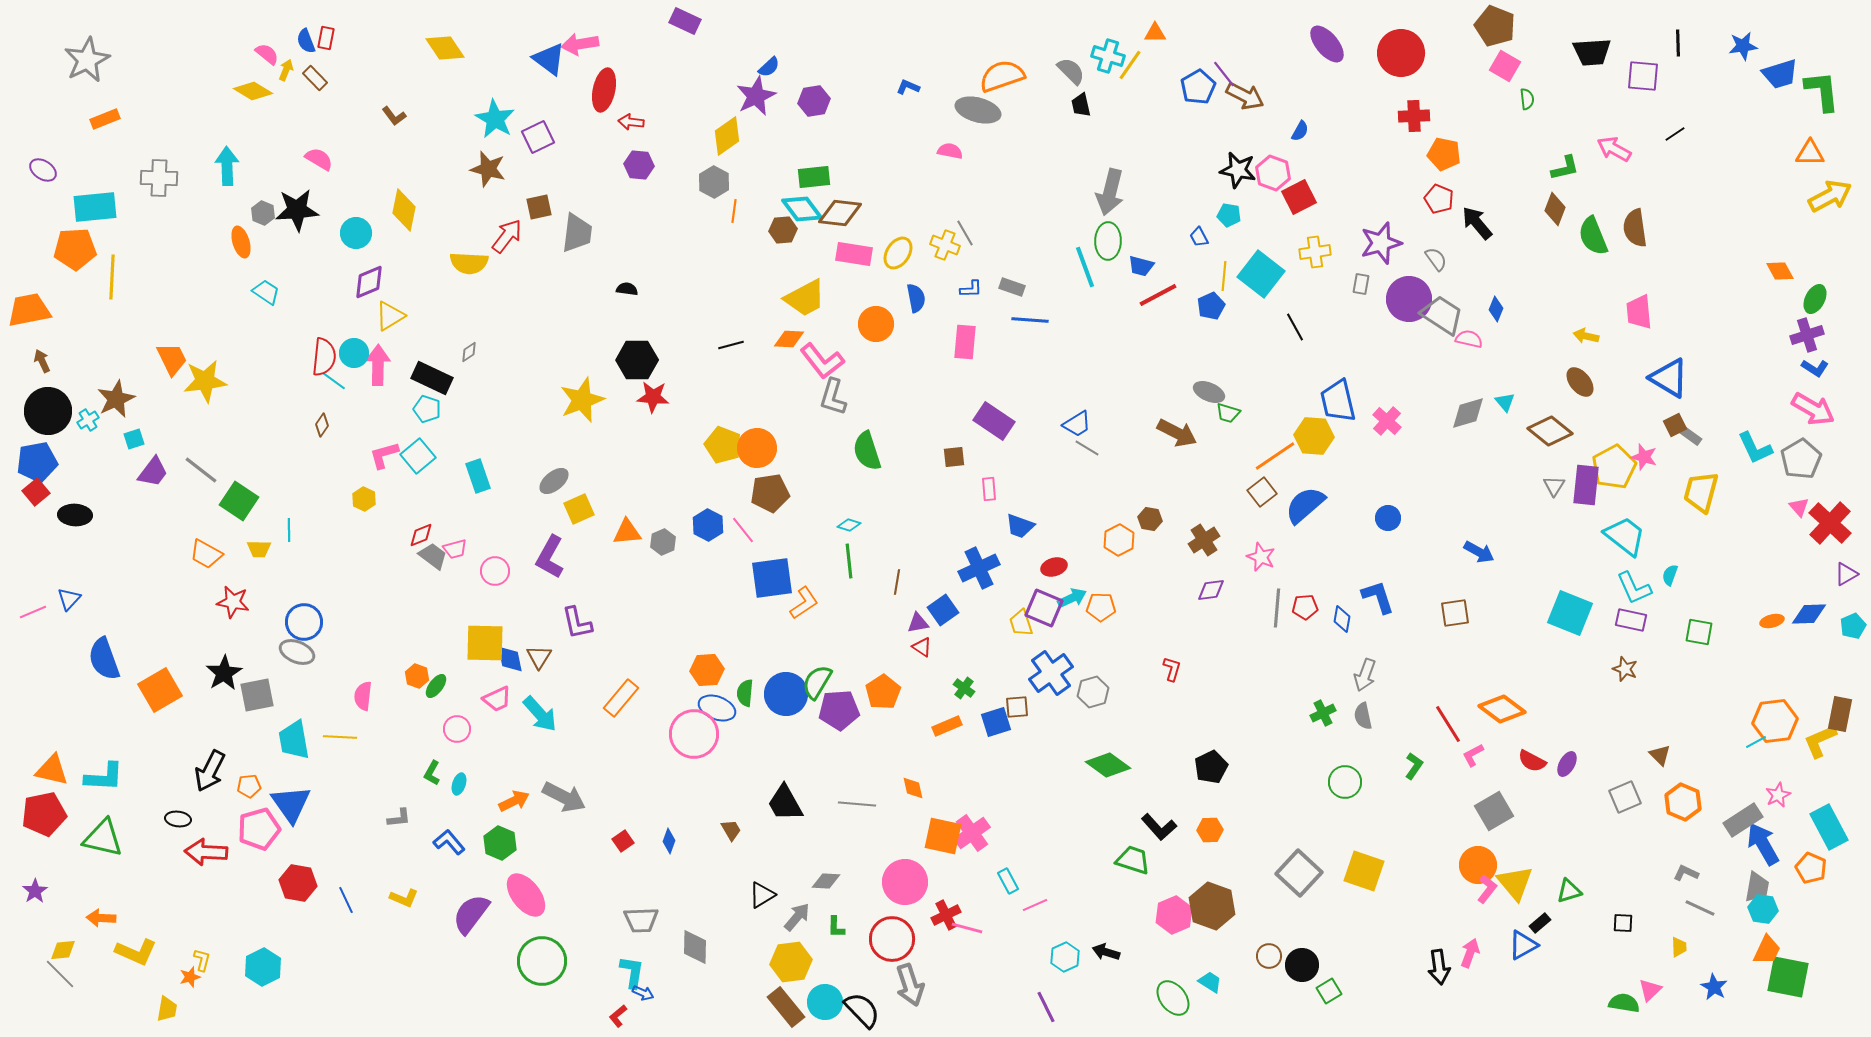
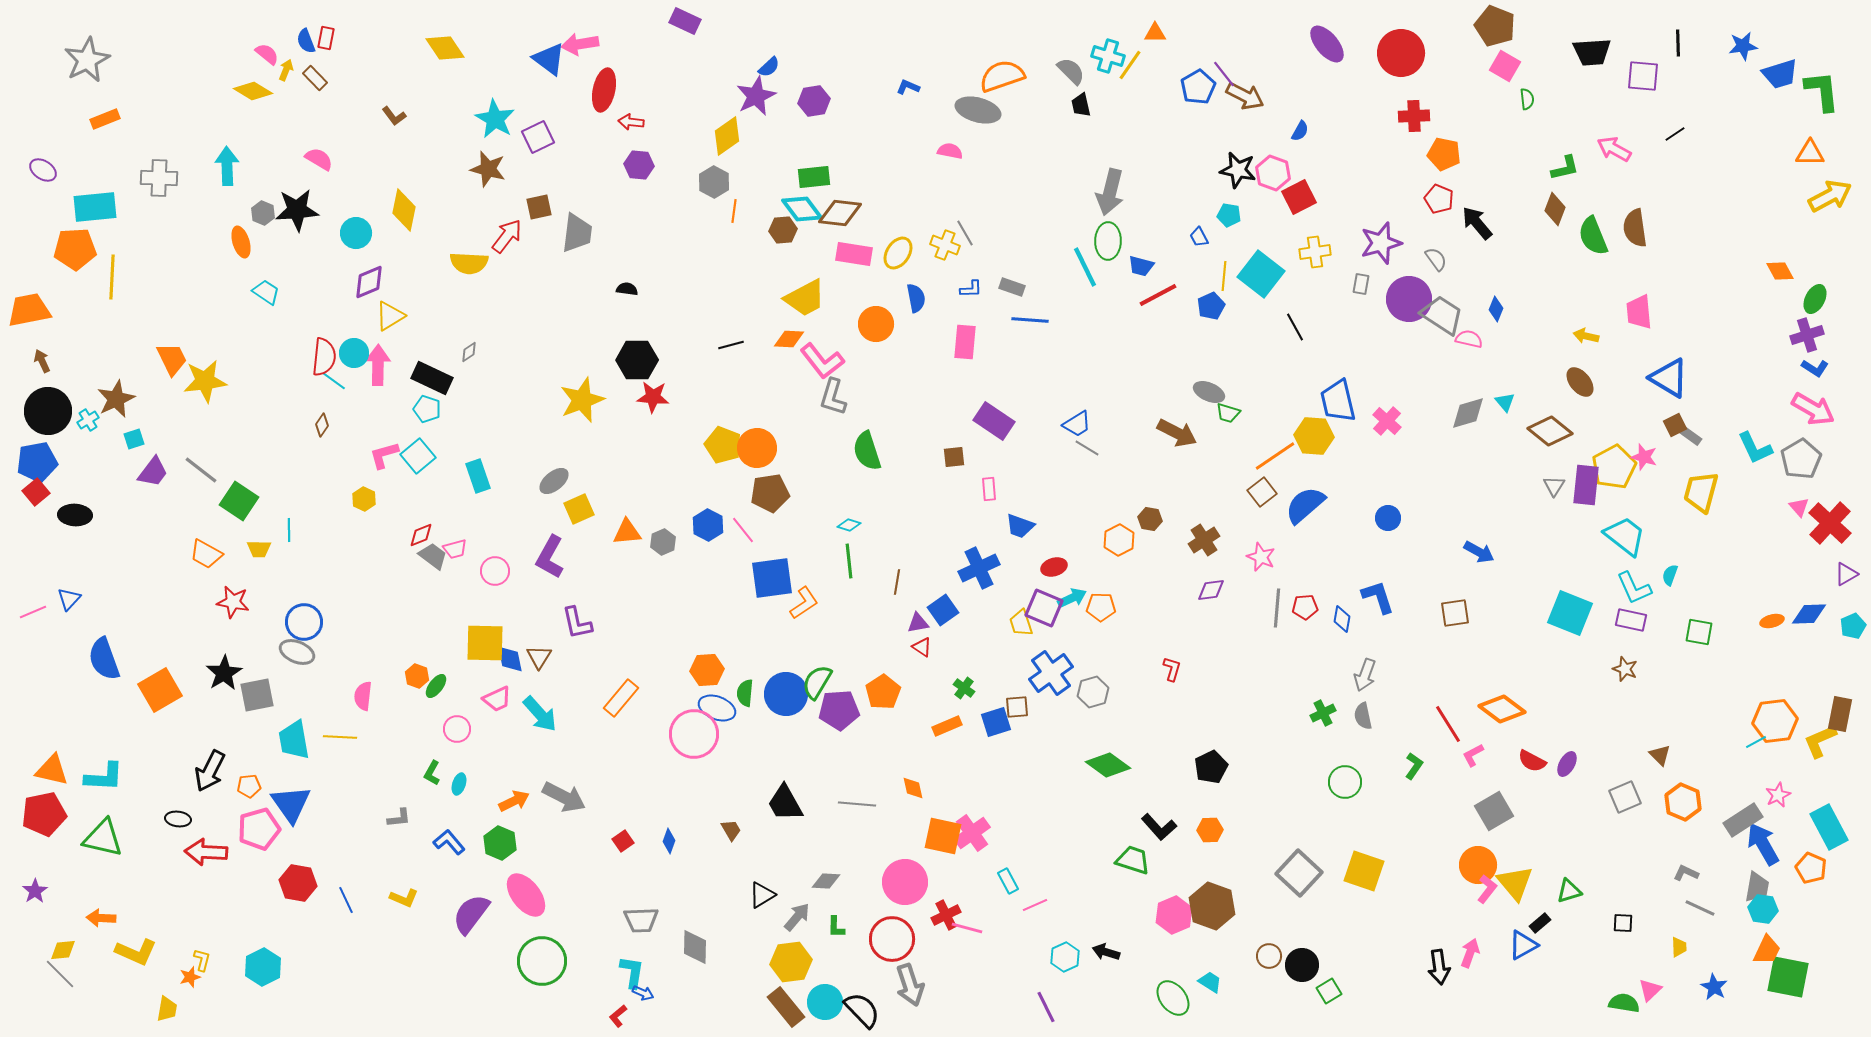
cyan line at (1085, 267): rotated 6 degrees counterclockwise
